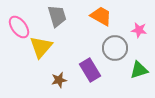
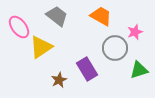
gray trapezoid: rotated 35 degrees counterclockwise
pink star: moved 4 px left, 2 px down; rotated 28 degrees counterclockwise
yellow triangle: rotated 15 degrees clockwise
purple rectangle: moved 3 px left, 1 px up
brown star: rotated 14 degrees counterclockwise
